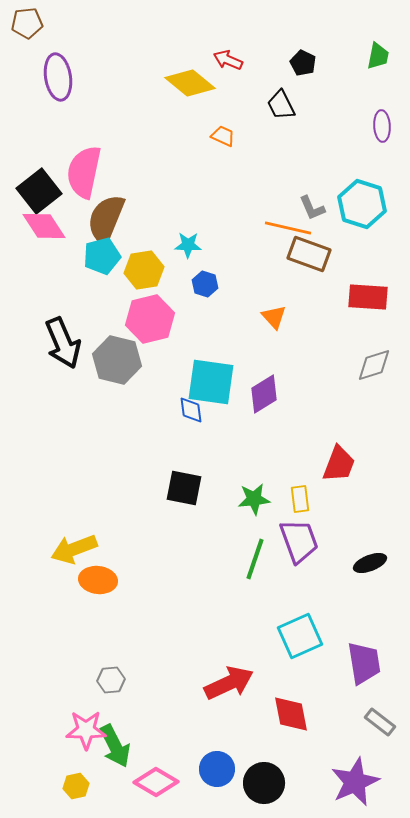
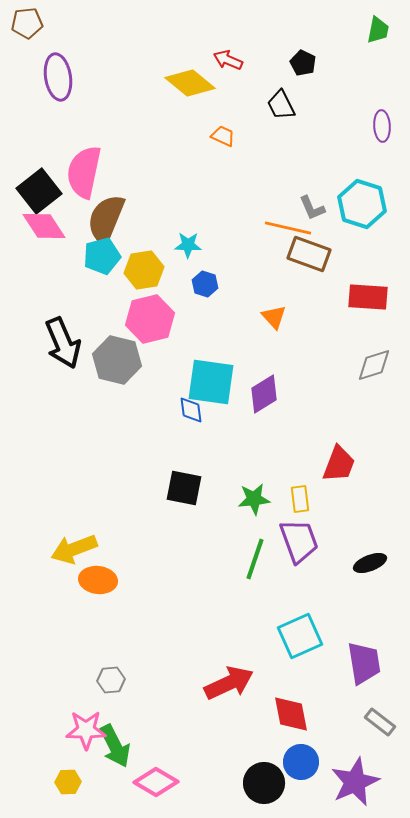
green trapezoid at (378, 56): moved 26 px up
blue circle at (217, 769): moved 84 px right, 7 px up
yellow hexagon at (76, 786): moved 8 px left, 4 px up; rotated 10 degrees clockwise
